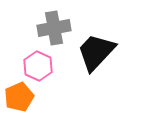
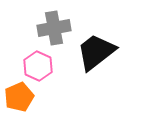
black trapezoid: rotated 9 degrees clockwise
